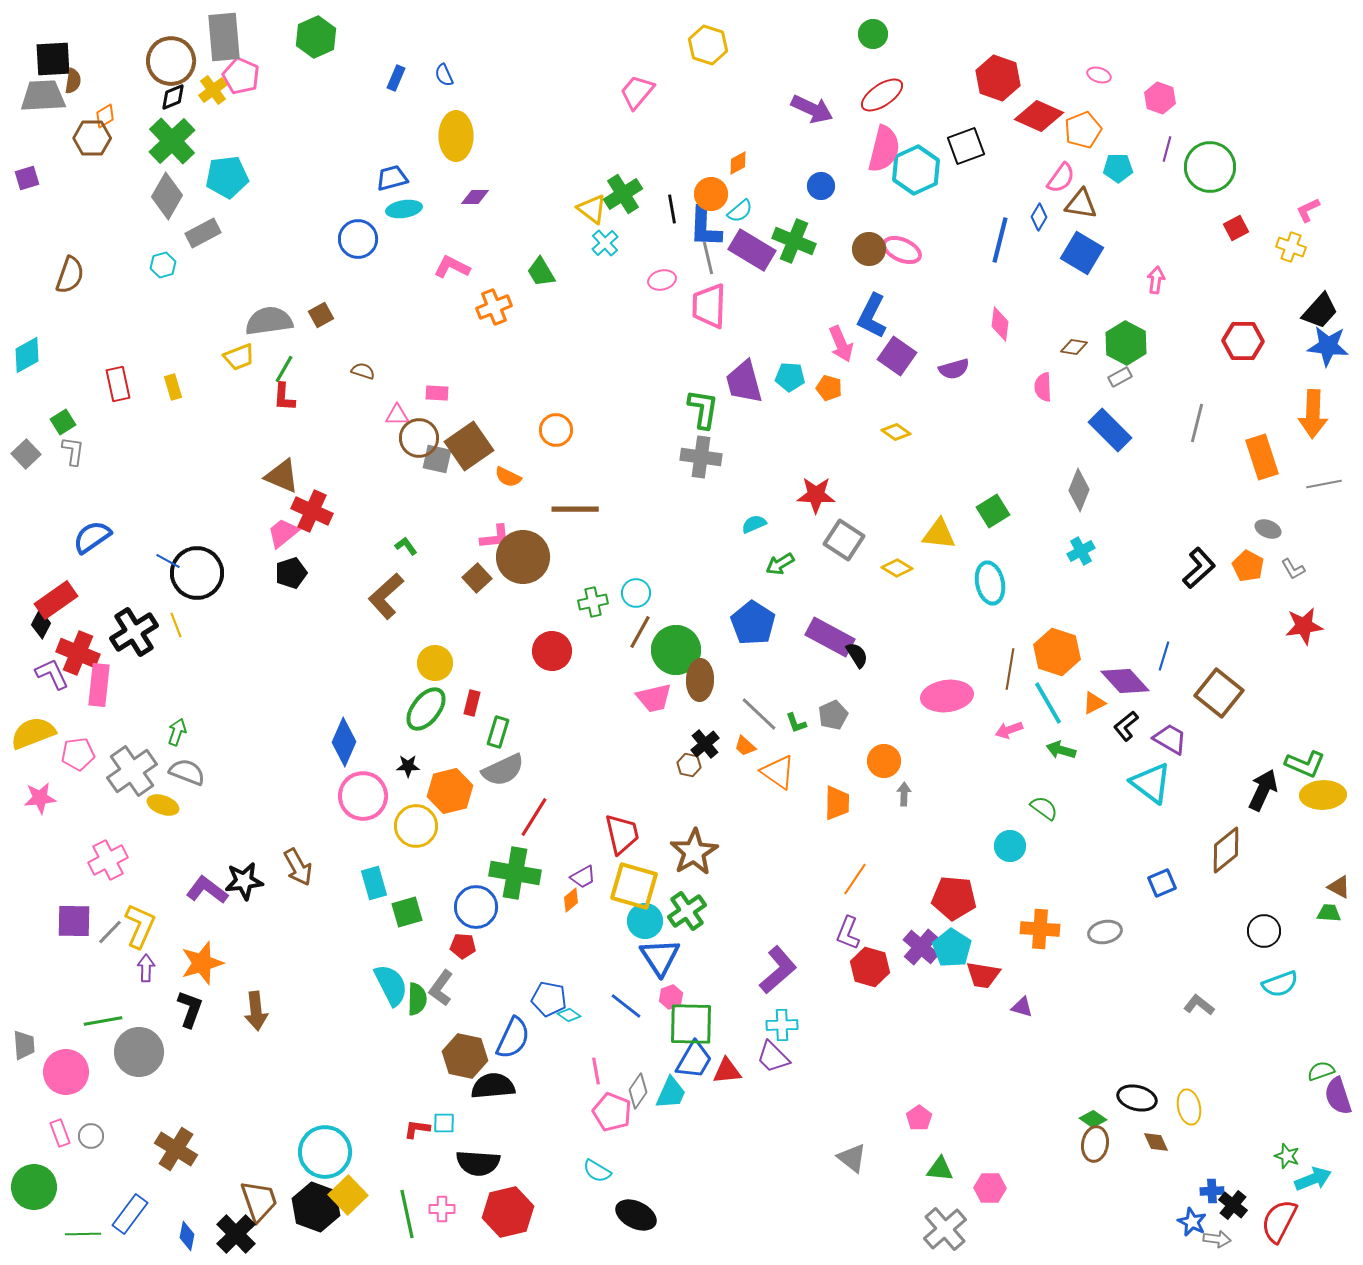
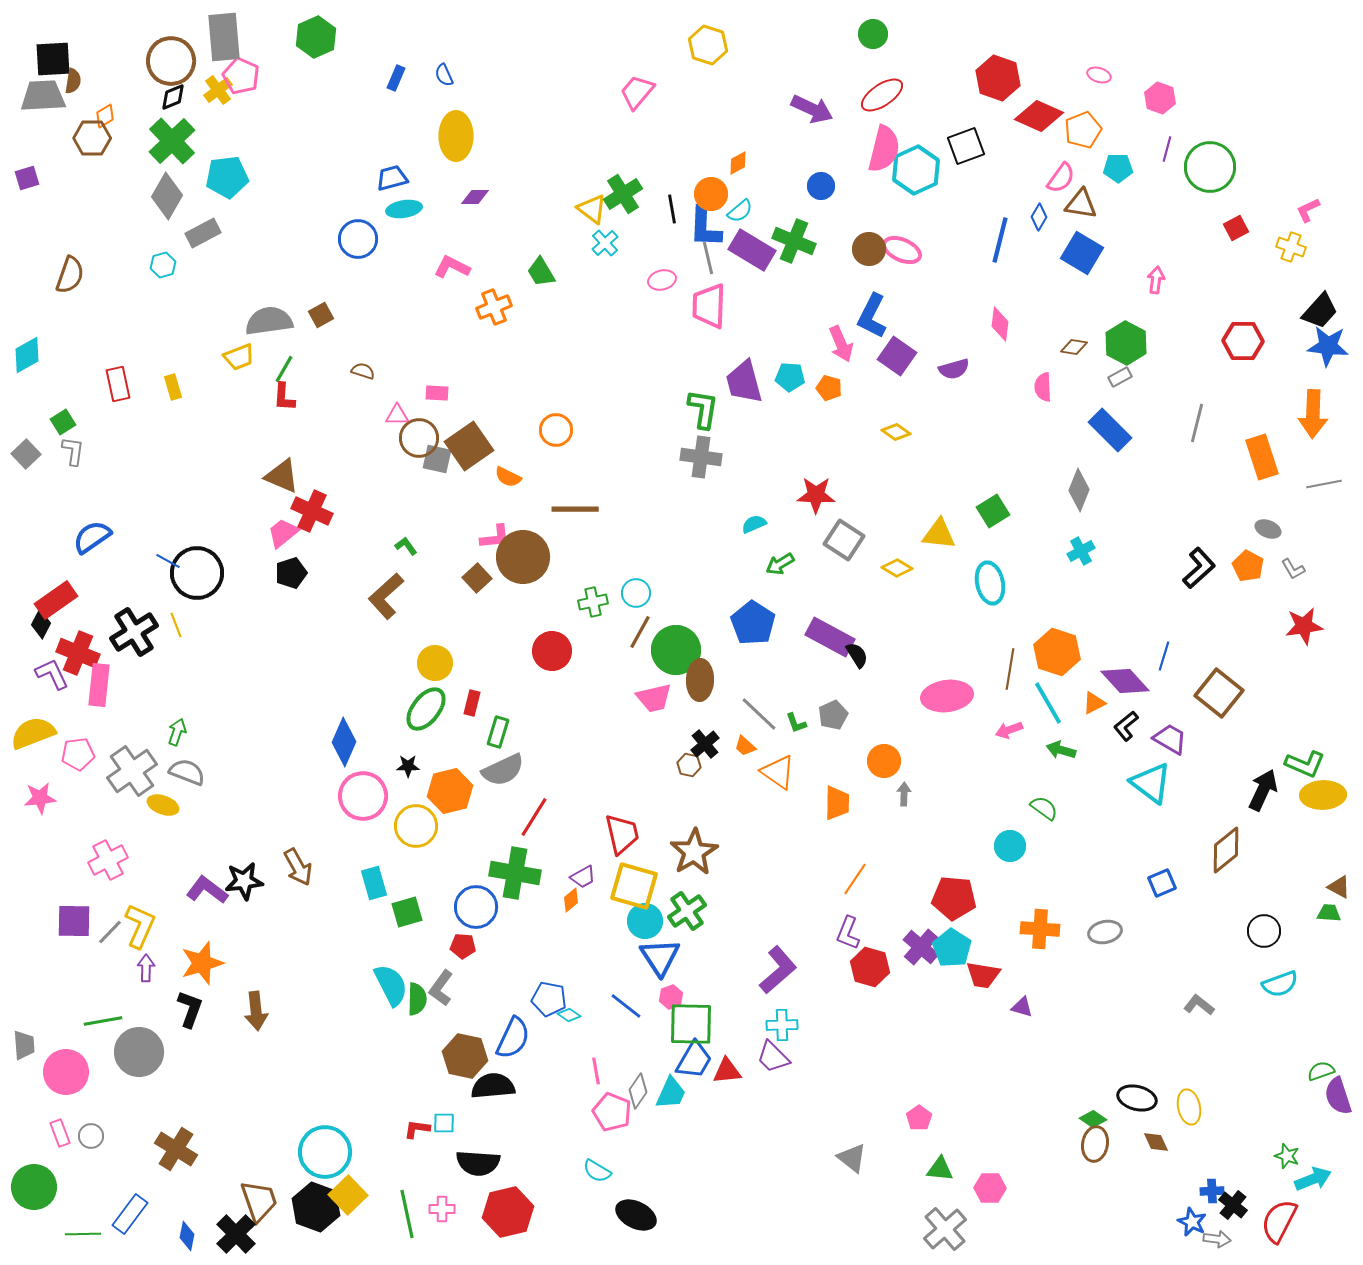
yellow cross at (213, 90): moved 5 px right
